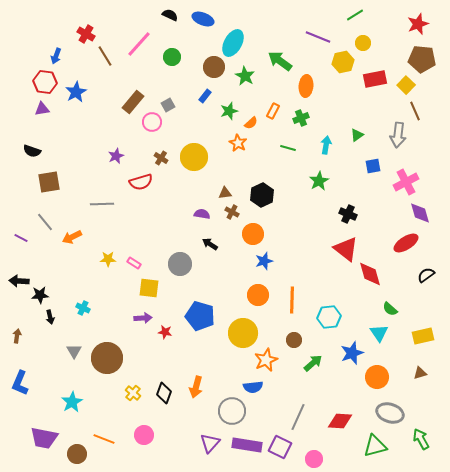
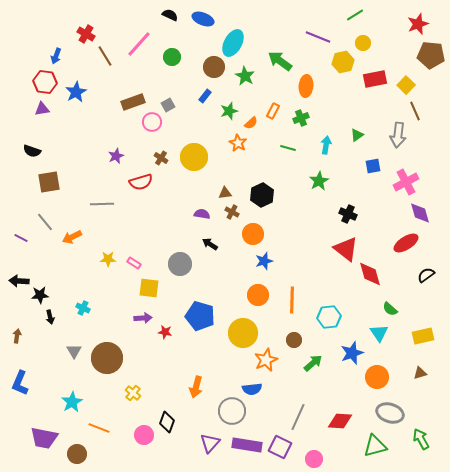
brown pentagon at (422, 59): moved 9 px right, 4 px up
brown rectangle at (133, 102): rotated 30 degrees clockwise
blue semicircle at (253, 387): moved 1 px left, 2 px down
black diamond at (164, 393): moved 3 px right, 29 px down
orange line at (104, 439): moved 5 px left, 11 px up
